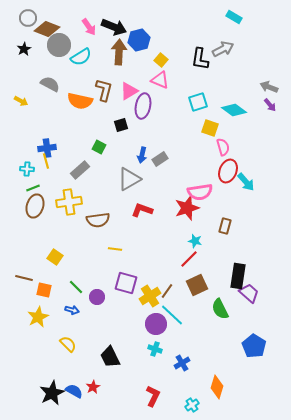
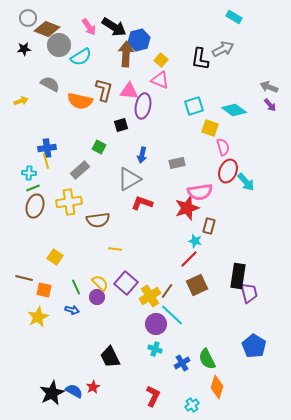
black arrow at (114, 27): rotated 10 degrees clockwise
black star at (24, 49): rotated 24 degrees clockwise
brown arrow at (119, 52): moved 7 px right, 2 px down
pink triangle at (129, 91): rotated 36 degrees clockwise
yellow arrow at (21, 101): rotated 48 degrees counterclockwise
cyan square at (198, 102): moved 4 px left, 4 px down
gray rectangle at (160, 159): moved 17 px right, 4 px down; rotated 21 degrees clockwise
cyan cross at (27, 169): moved 2 px right, 4 px down
red L-shape at (142, 210): moved 7 px up
brown rectangle at (225, 226): moved 16 px left
purple square at (126, 283): rotated 25 degrees clockwise
green line at (76, 287): rotated 21 degrees clockwise
purple trapezoid at (249, 293): rotated 35 degrees clockwise
green semicircle at (220, 309): moved 13 px left, 50 px down
yellow semicircle at (68, 344): moved 32 px right, 61 px up
